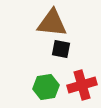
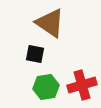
brown triangle: moved 2 px left; rotated 28 degrees clockwise
black square: moved 26 px left, 5 px down
